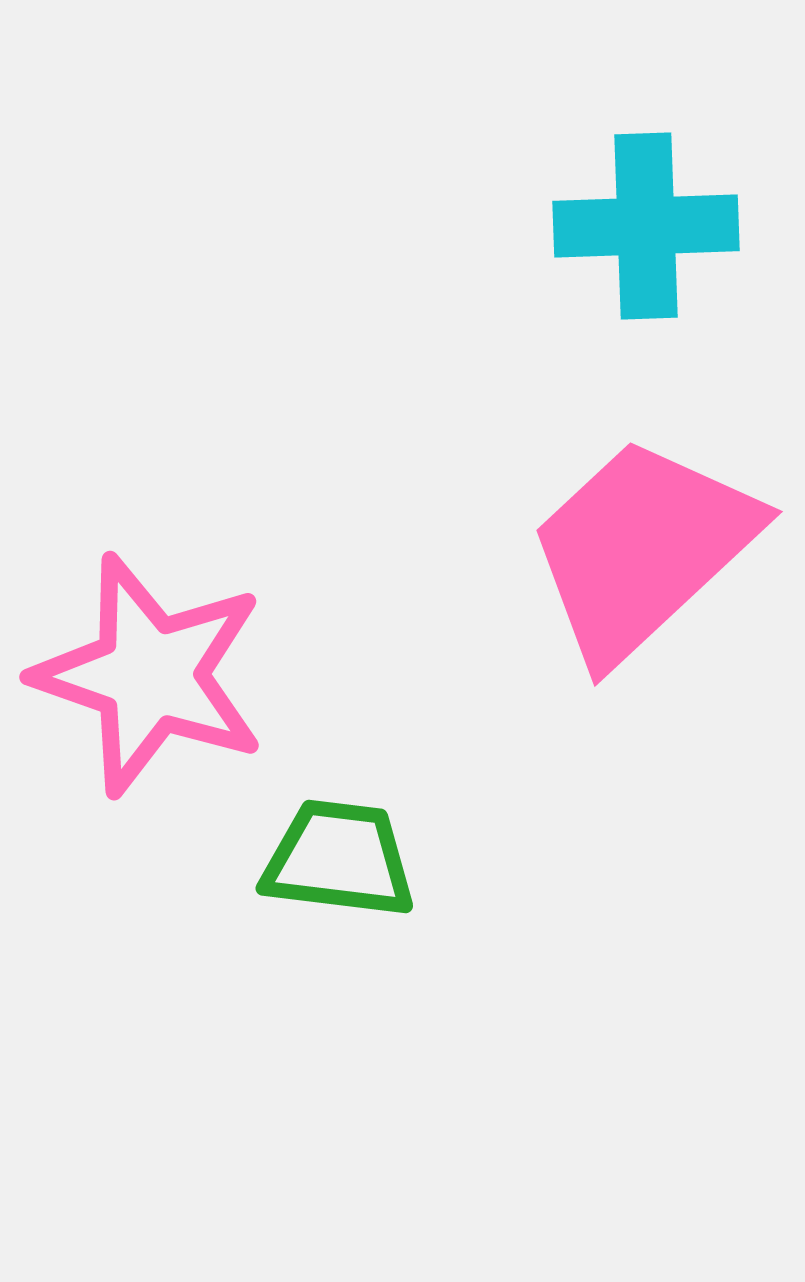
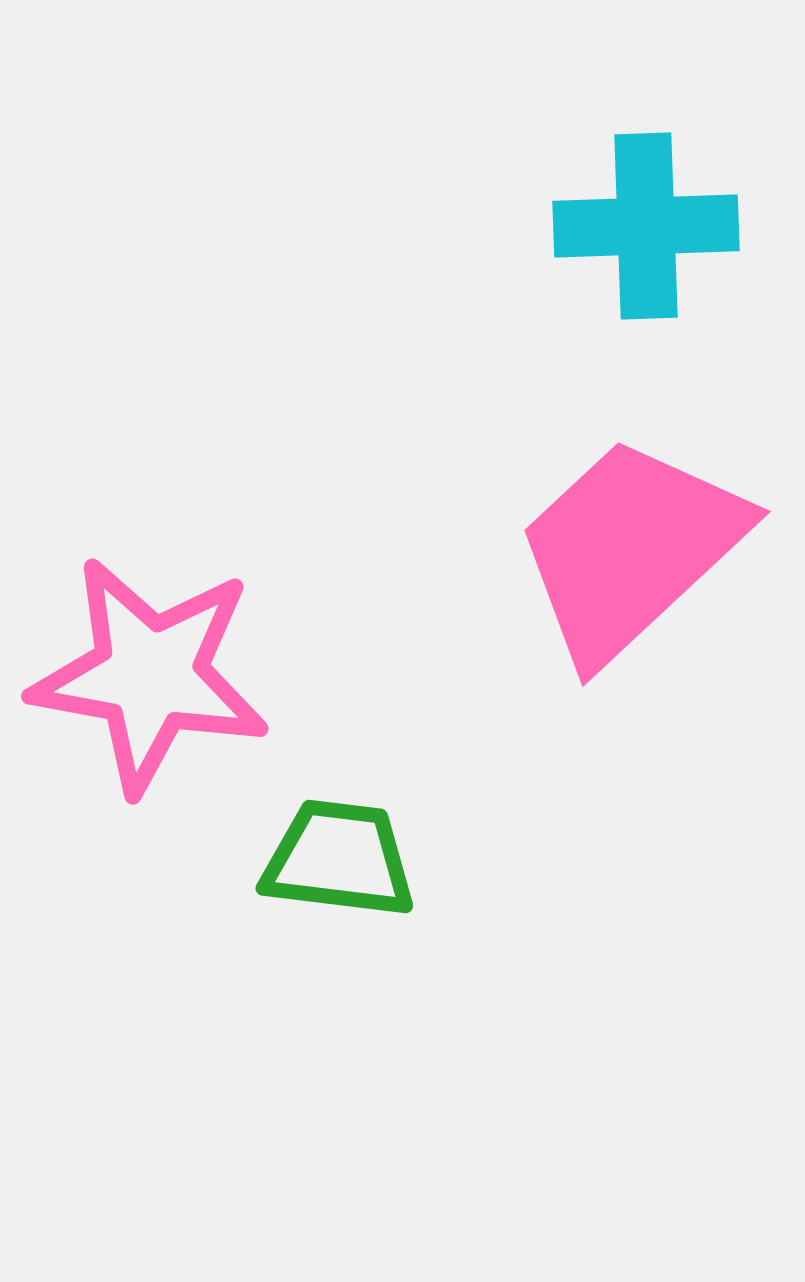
pink trapezoid: moved 12 px left
pink star: rotated 9 degrees counterclockwise
